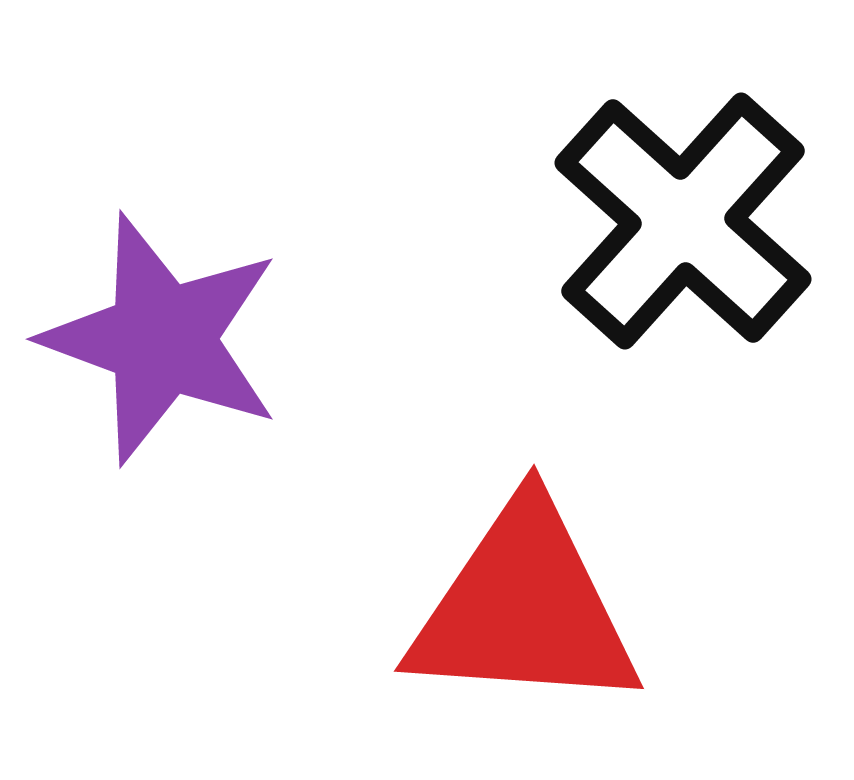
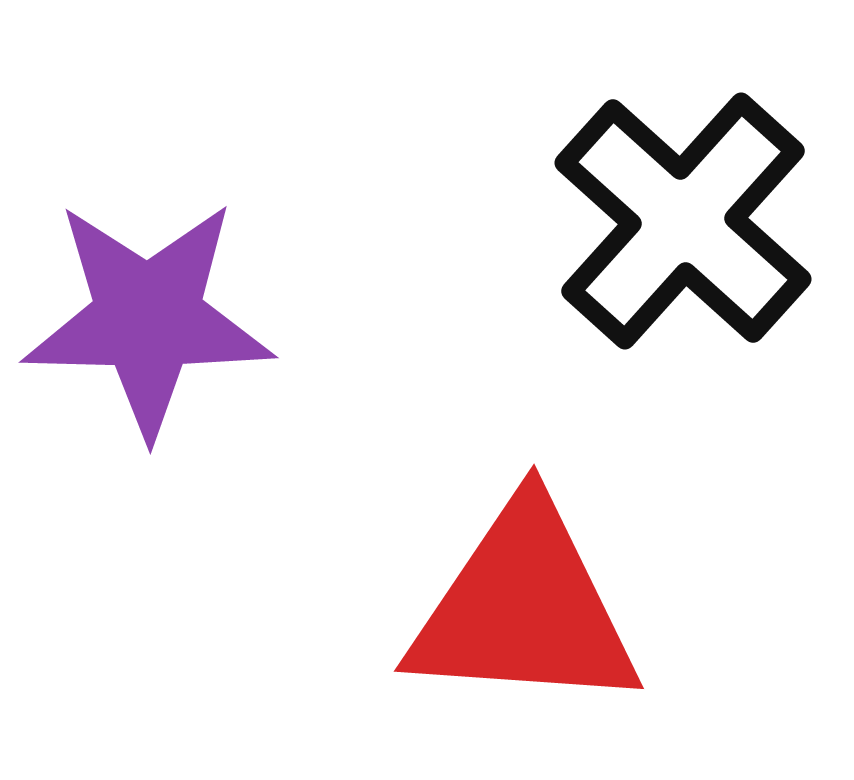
purple star: moved 14 px left, 21 px up; rotated 19 degrees counterclockwise
